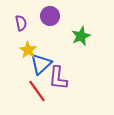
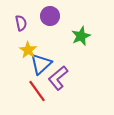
purple L-shape: rotated 45 degrees clockwise
